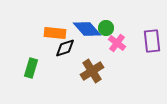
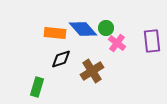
blue diamond: moved 4 px left
black diamond: moved 4 px left, 11 px down
green rectangle: moved 6 px right, 19 px down
